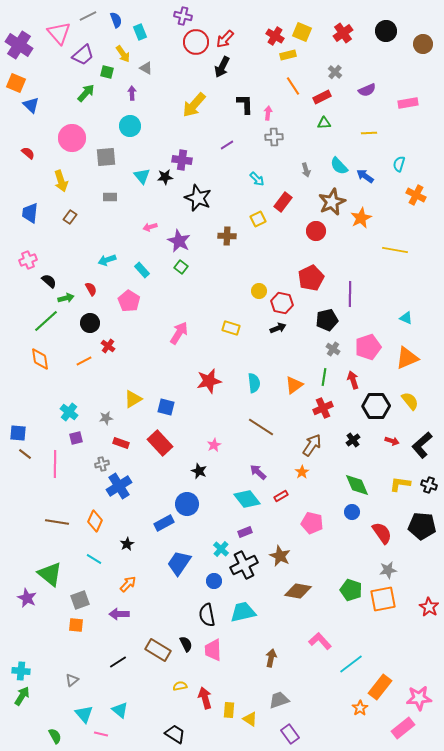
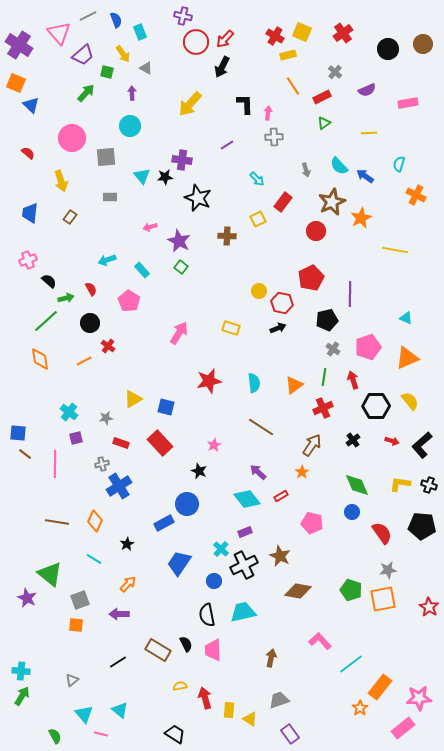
black circle at (386, 31): moved 2 px right, 18 px down
yellow arrow at (194, 105): moved 4 px left, 1 px up
green triangle at (324, 123): rotated 32 degrees counterclockwise
